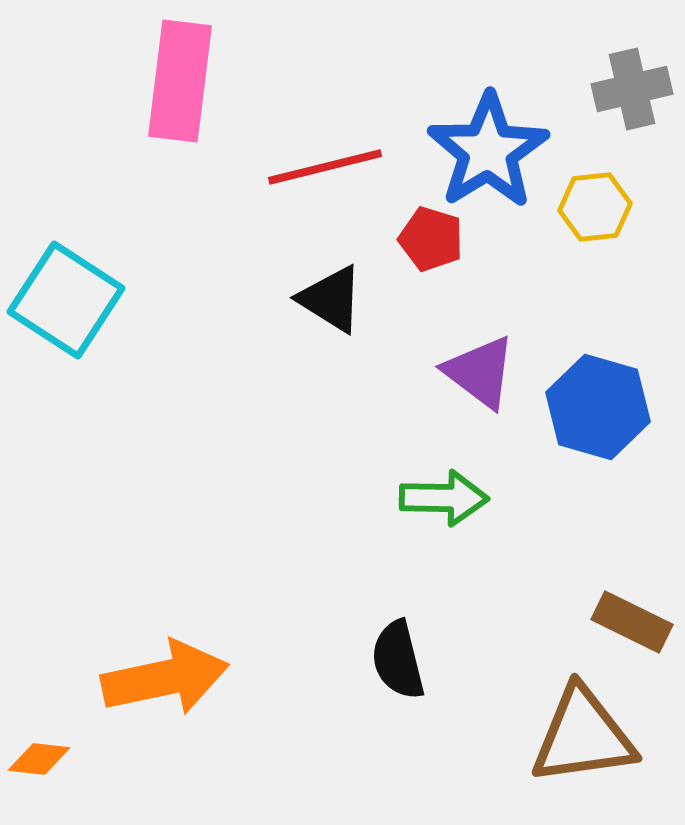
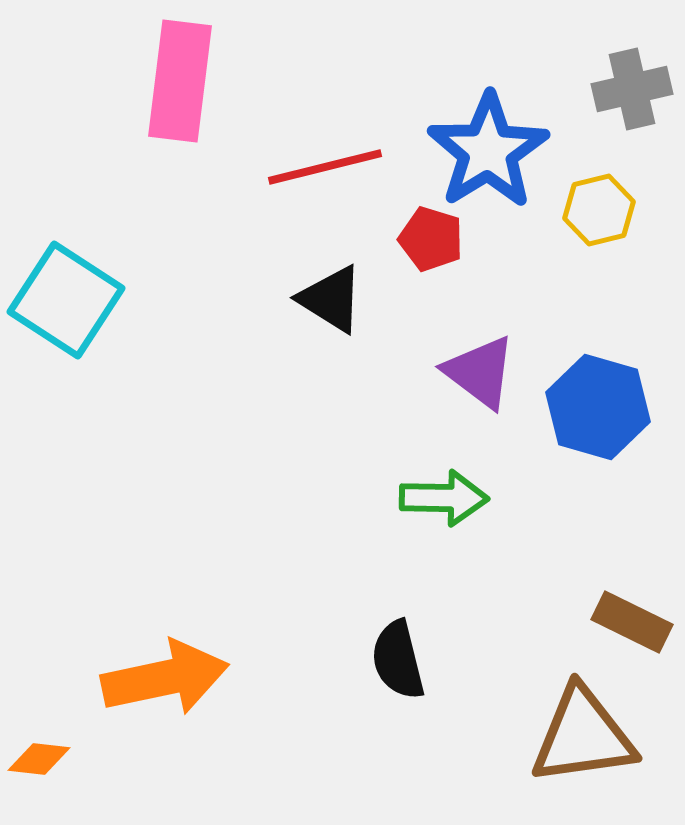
yellow hexagon: moved 4 px right, 3 px down; rotated 8 degrees counterclockwise
